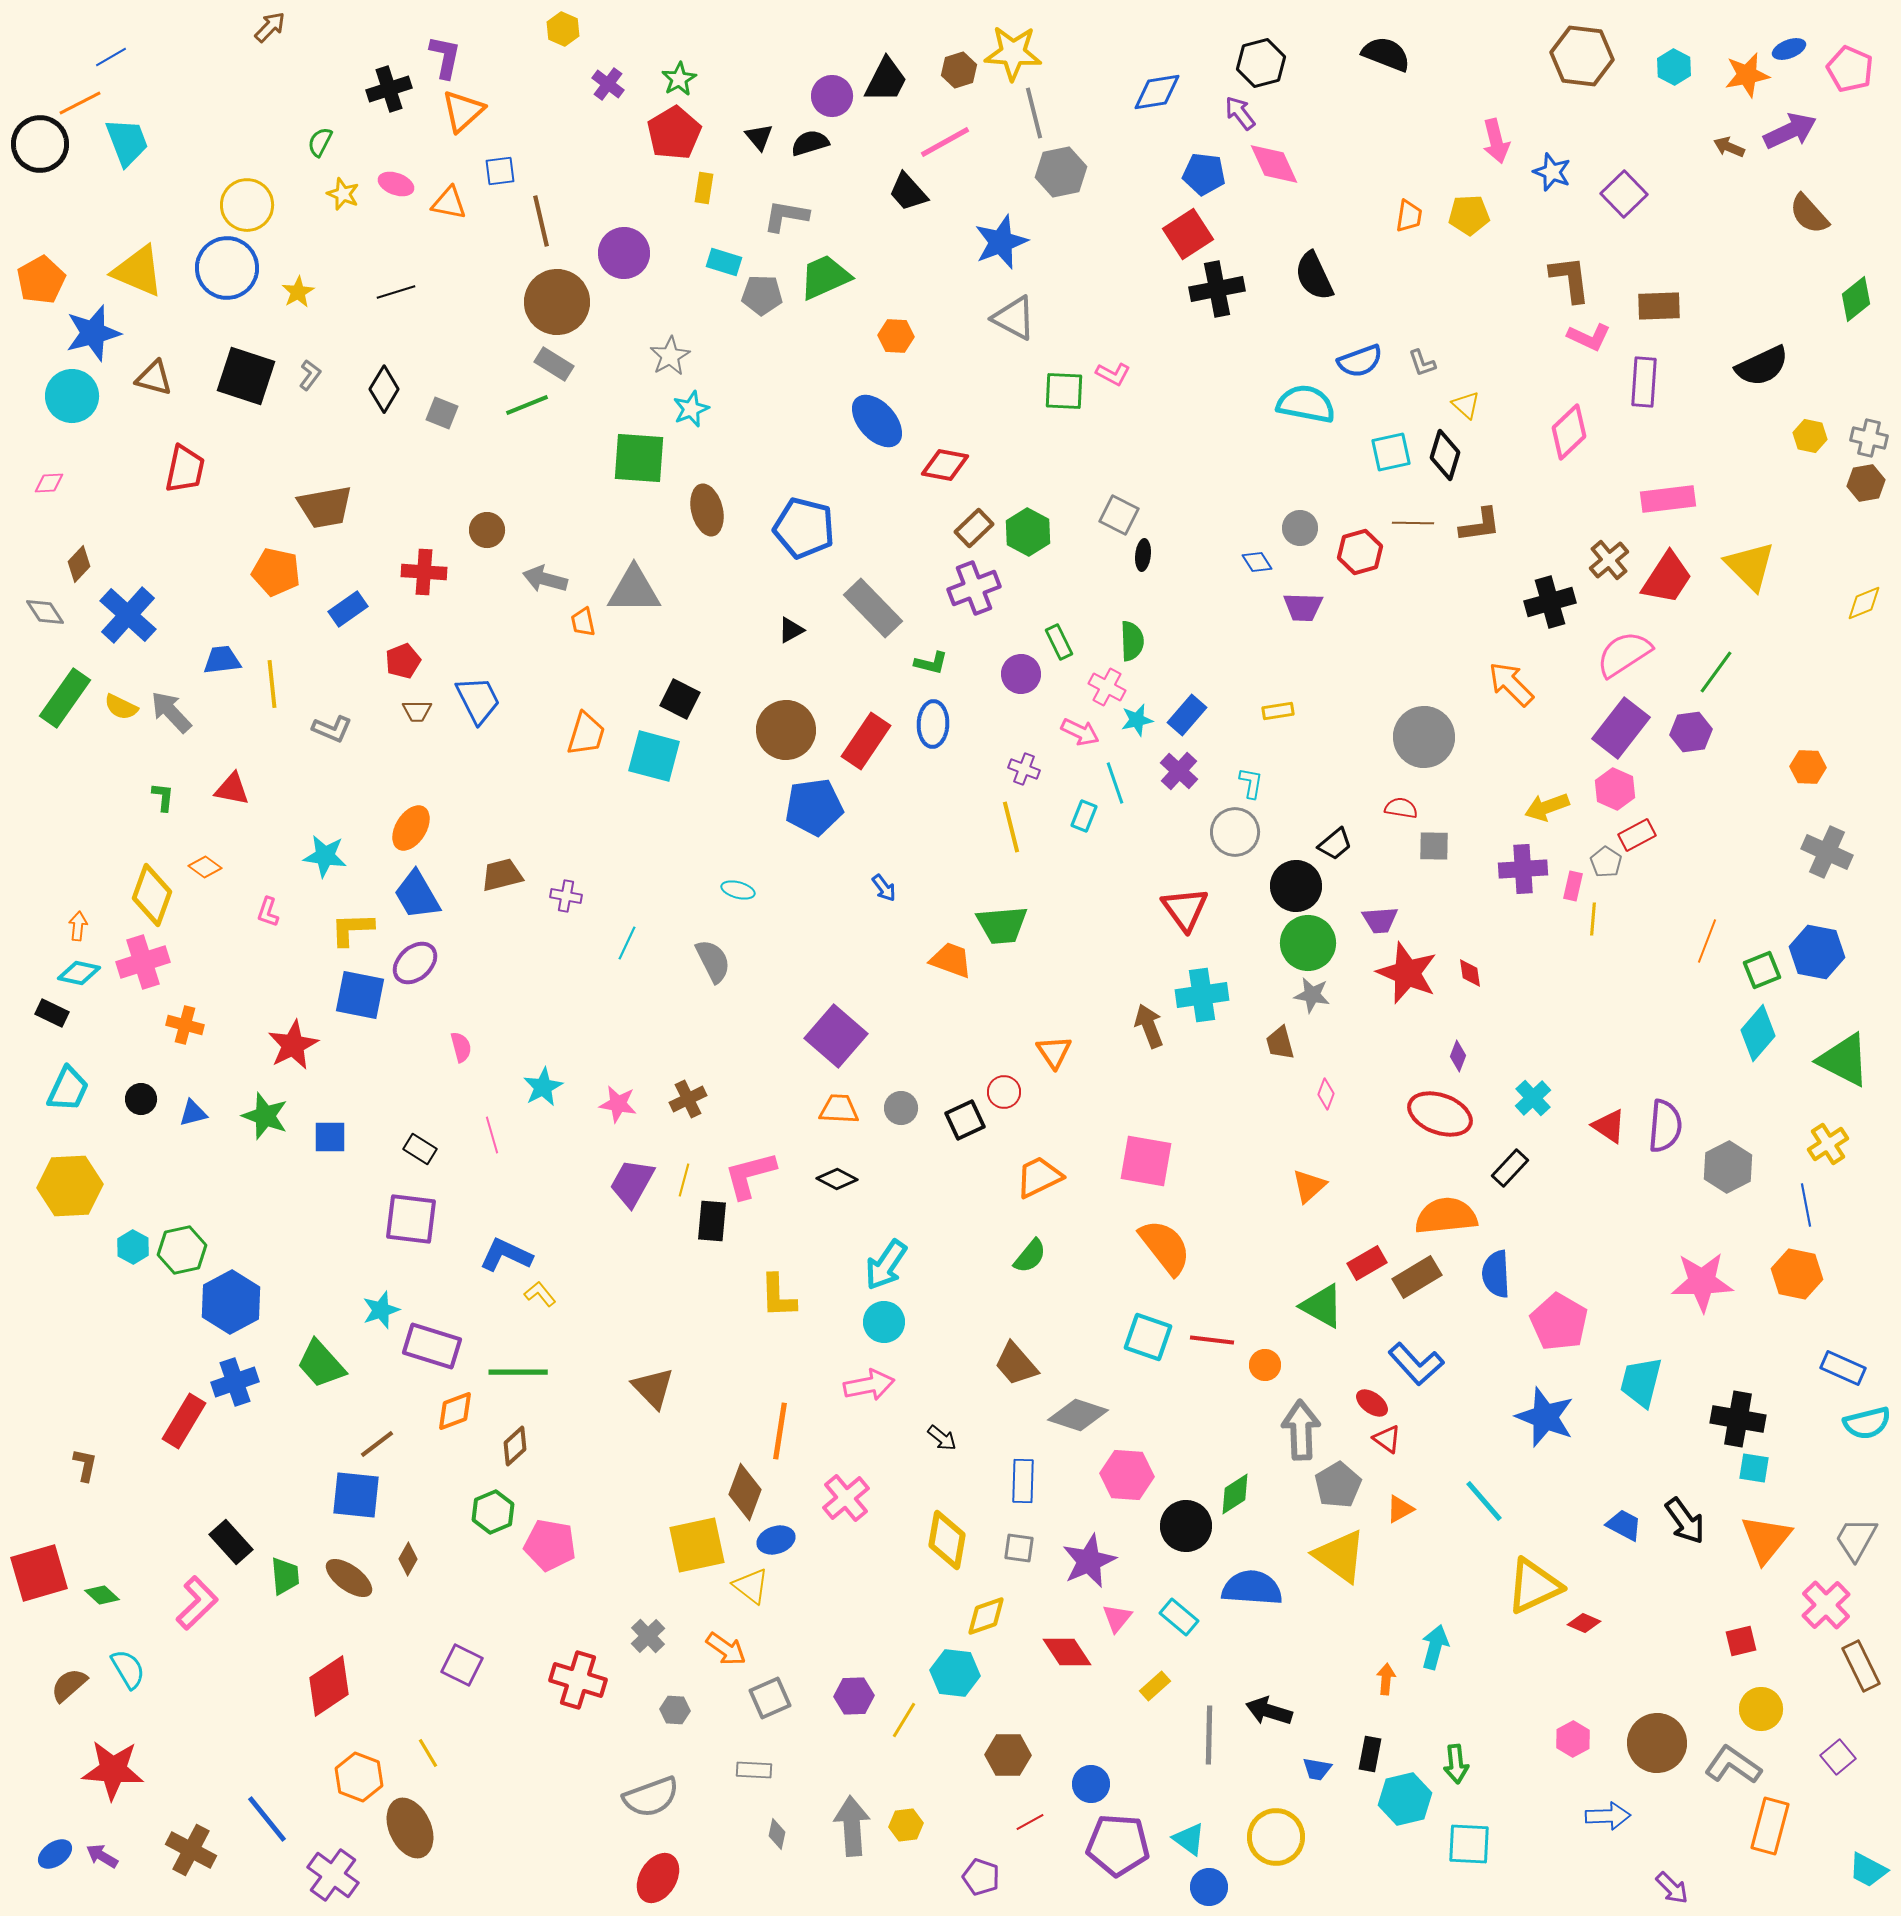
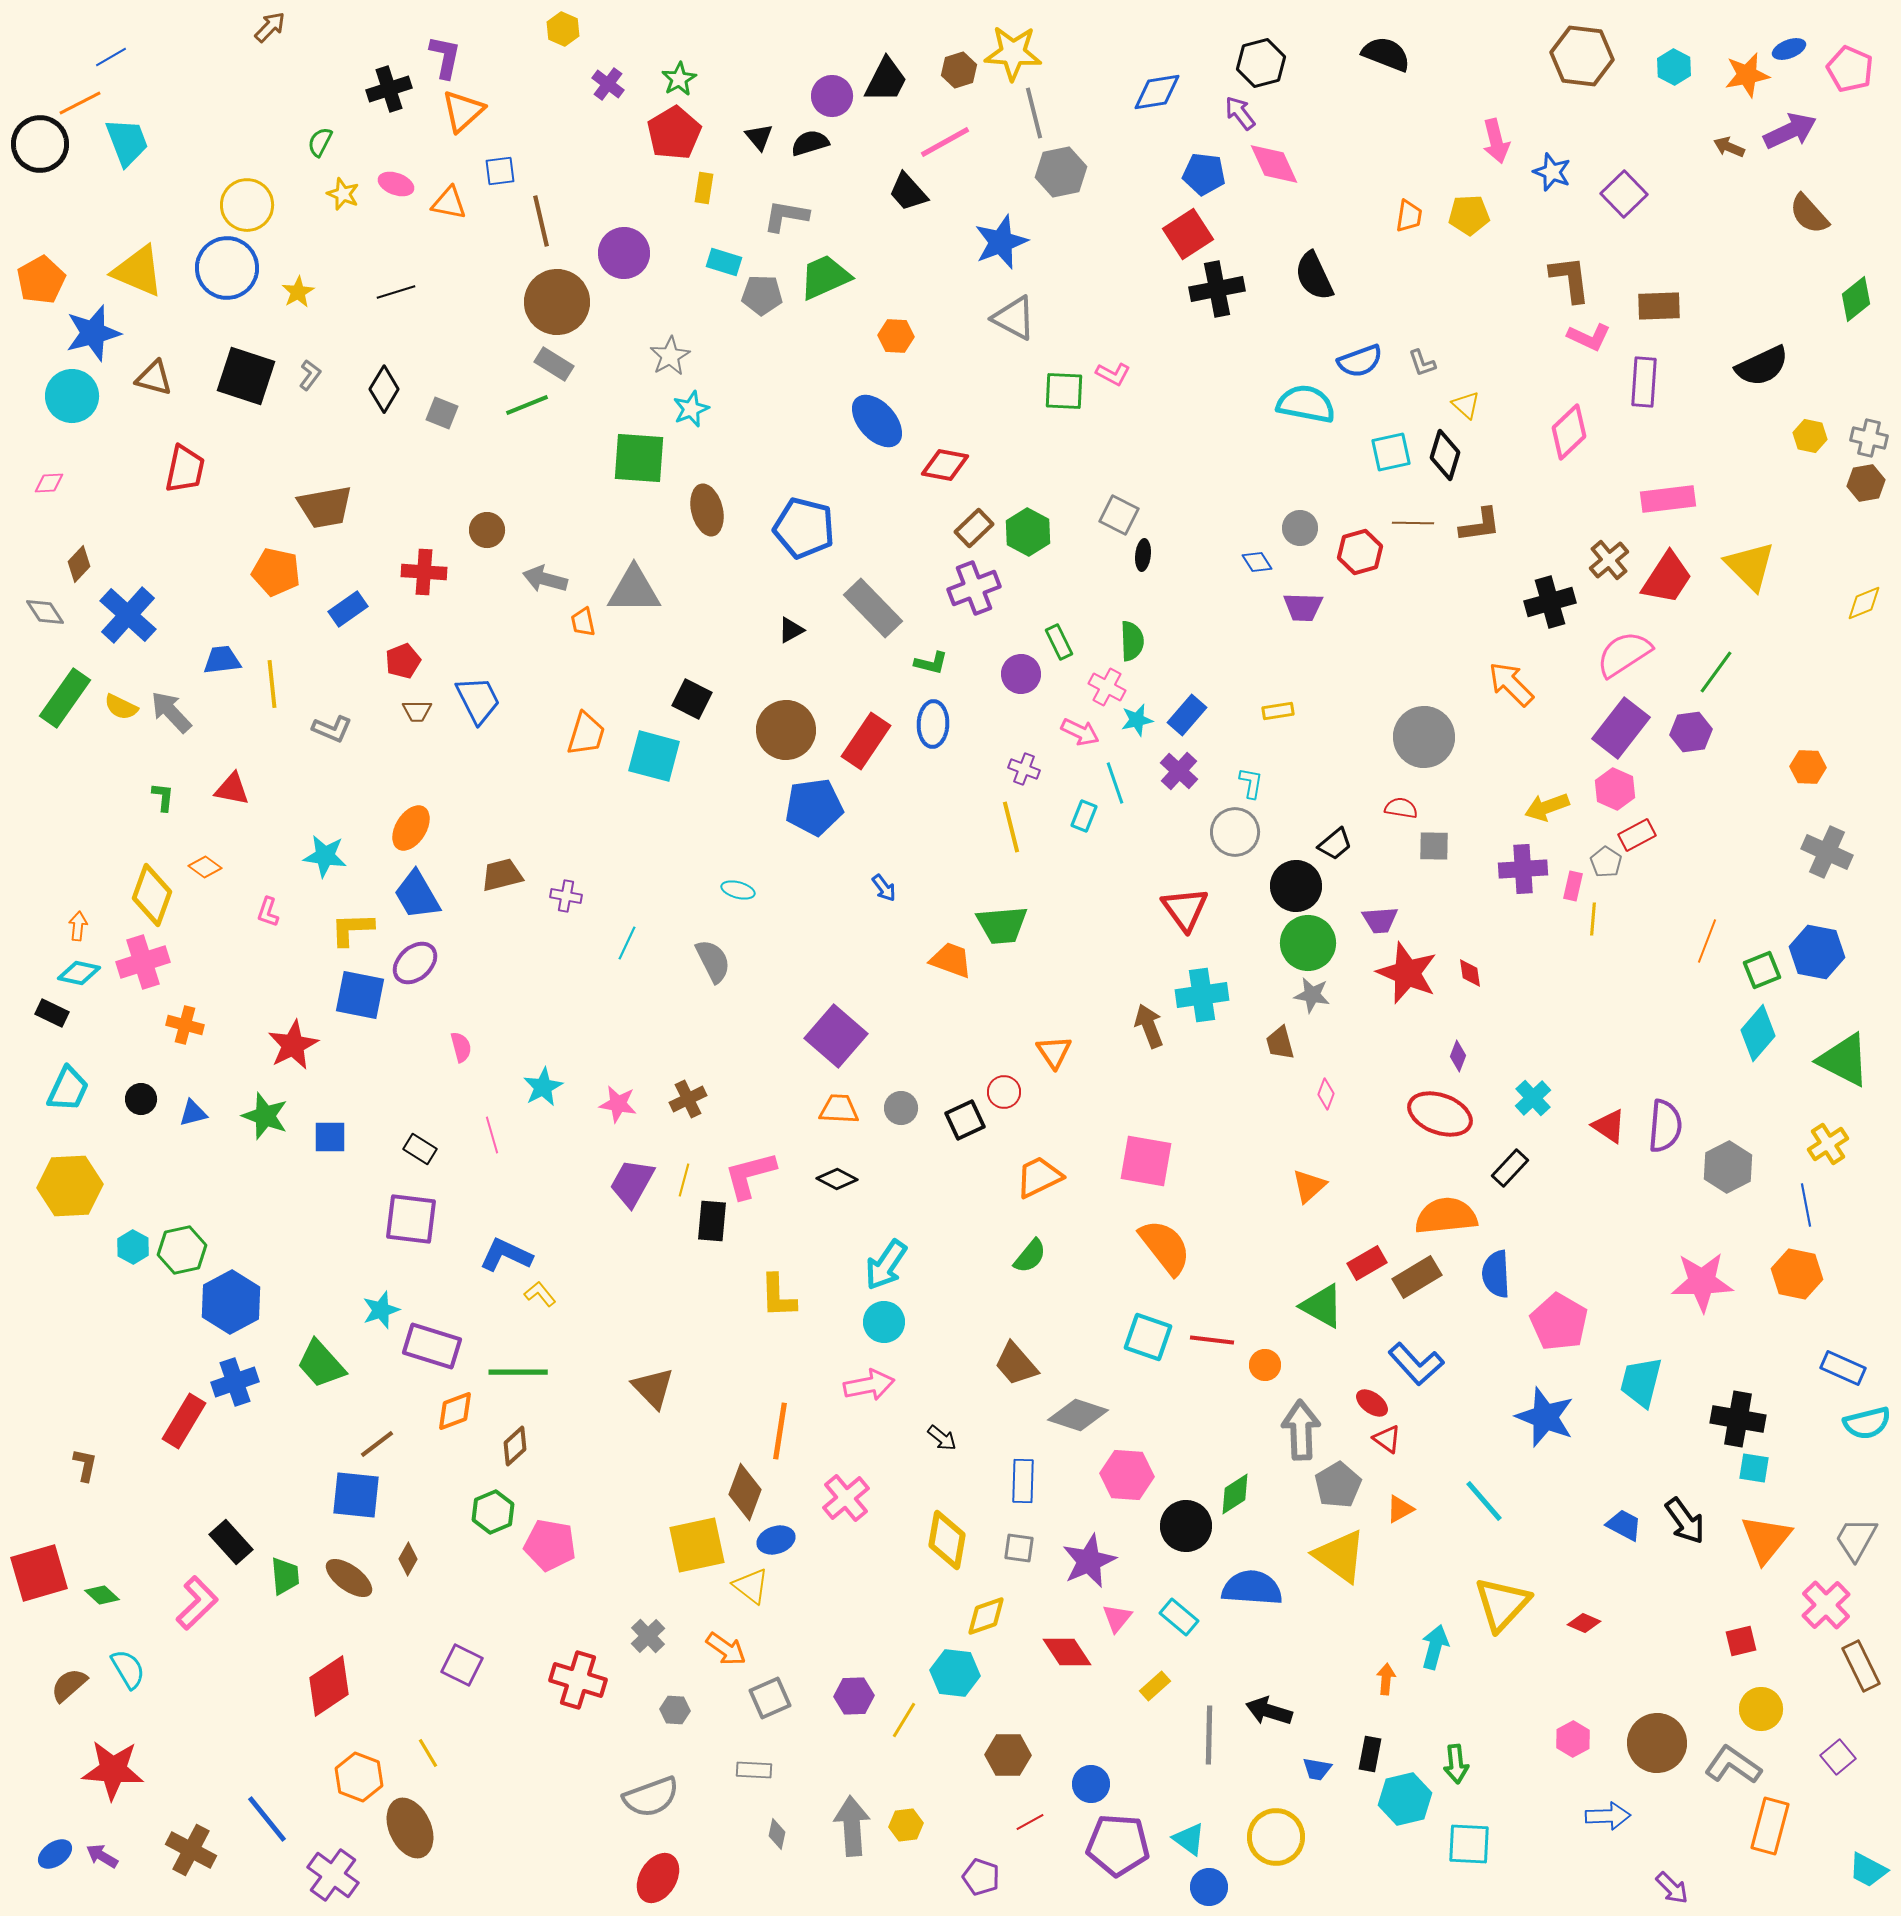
black square at (680, 699): moved 12 px right
yellow triangle at (1534, 1586): moved 32 px left, 18 px down; rotated 22 degrees counterclockwise
